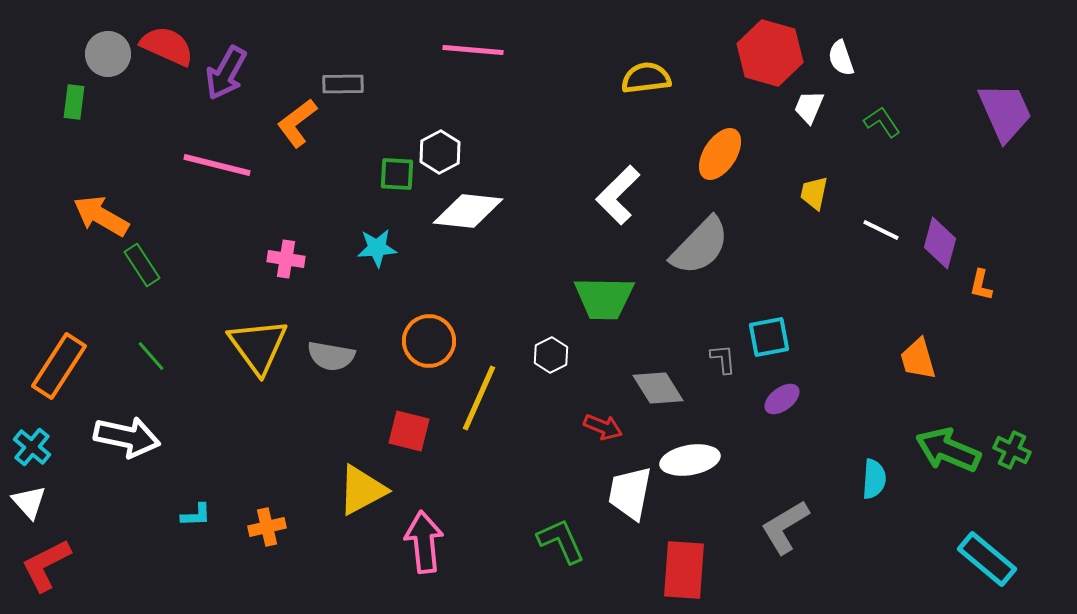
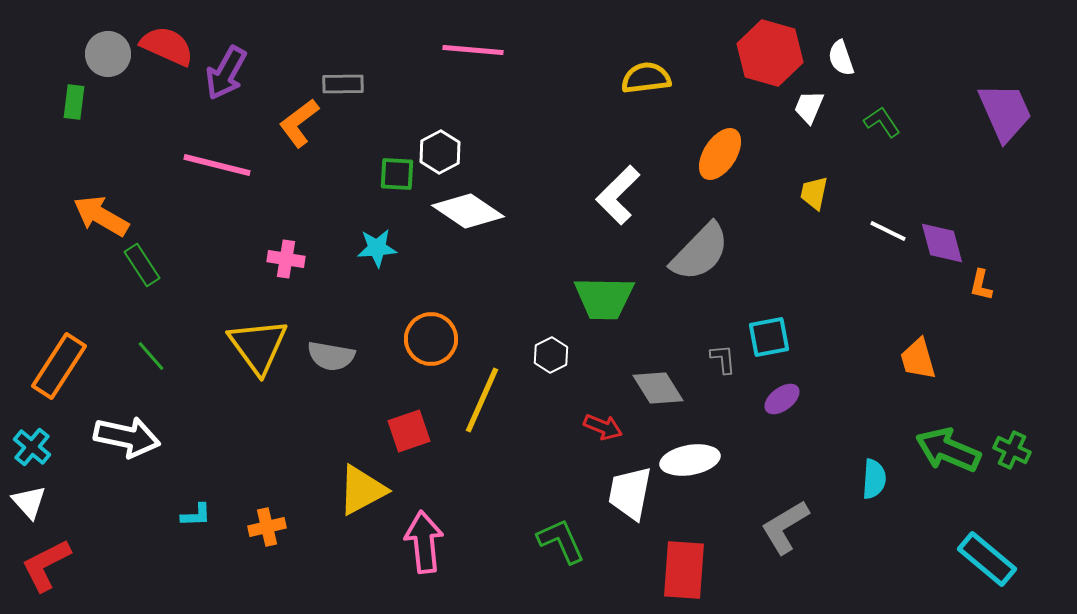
orange L-shape at (297, 123): moved 2 px right
white diamond at (468, 211): rotated 28 degrees clockwise
white line at (881, 230): moved 7 px right, 1 px down
purple diamond at (940, 243): moved 2 px right; rotated 30 degrees counterclockwise
gray semicircle at (700, 246): moved 6 px down
orange circle at (429, 341): moved 2 px right, 2 px up
yellow line at (479, 398): moved 3 px right, 2 px down
red square at (409, 431): rotated 33 degrees counterclockwise
